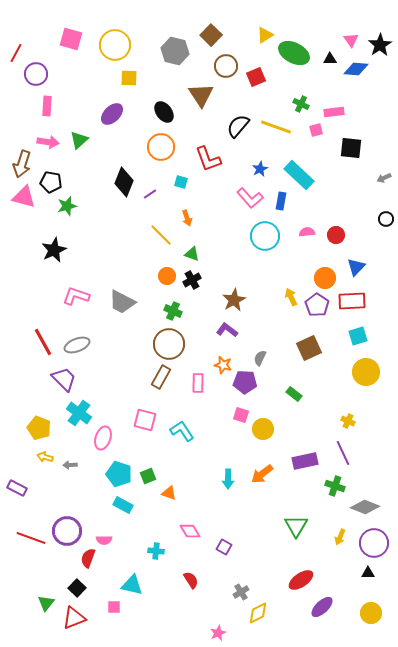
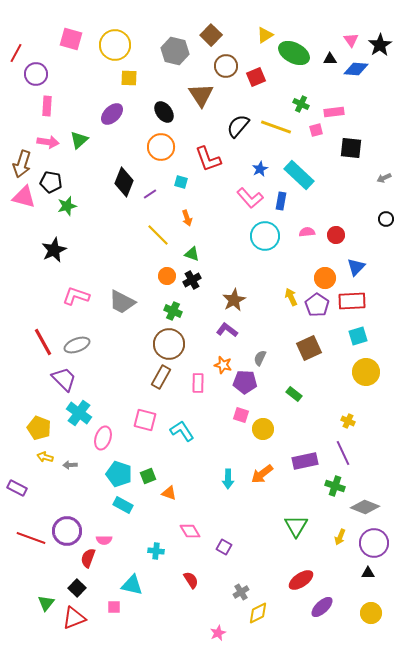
yellow line at (161, 235): moved 3 px left
